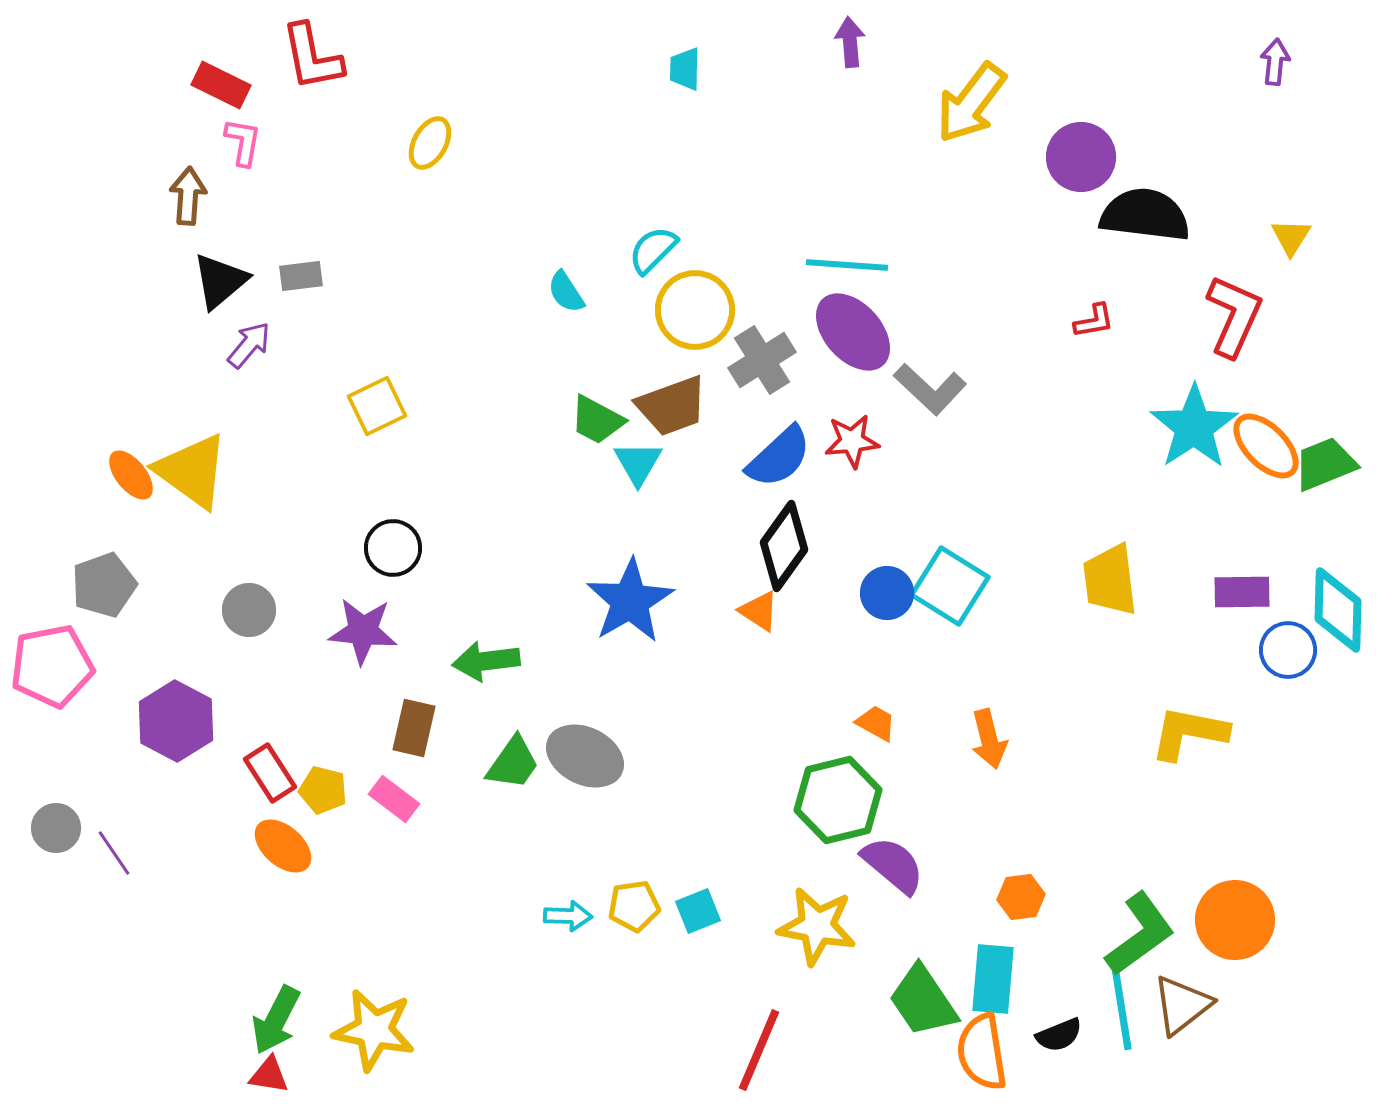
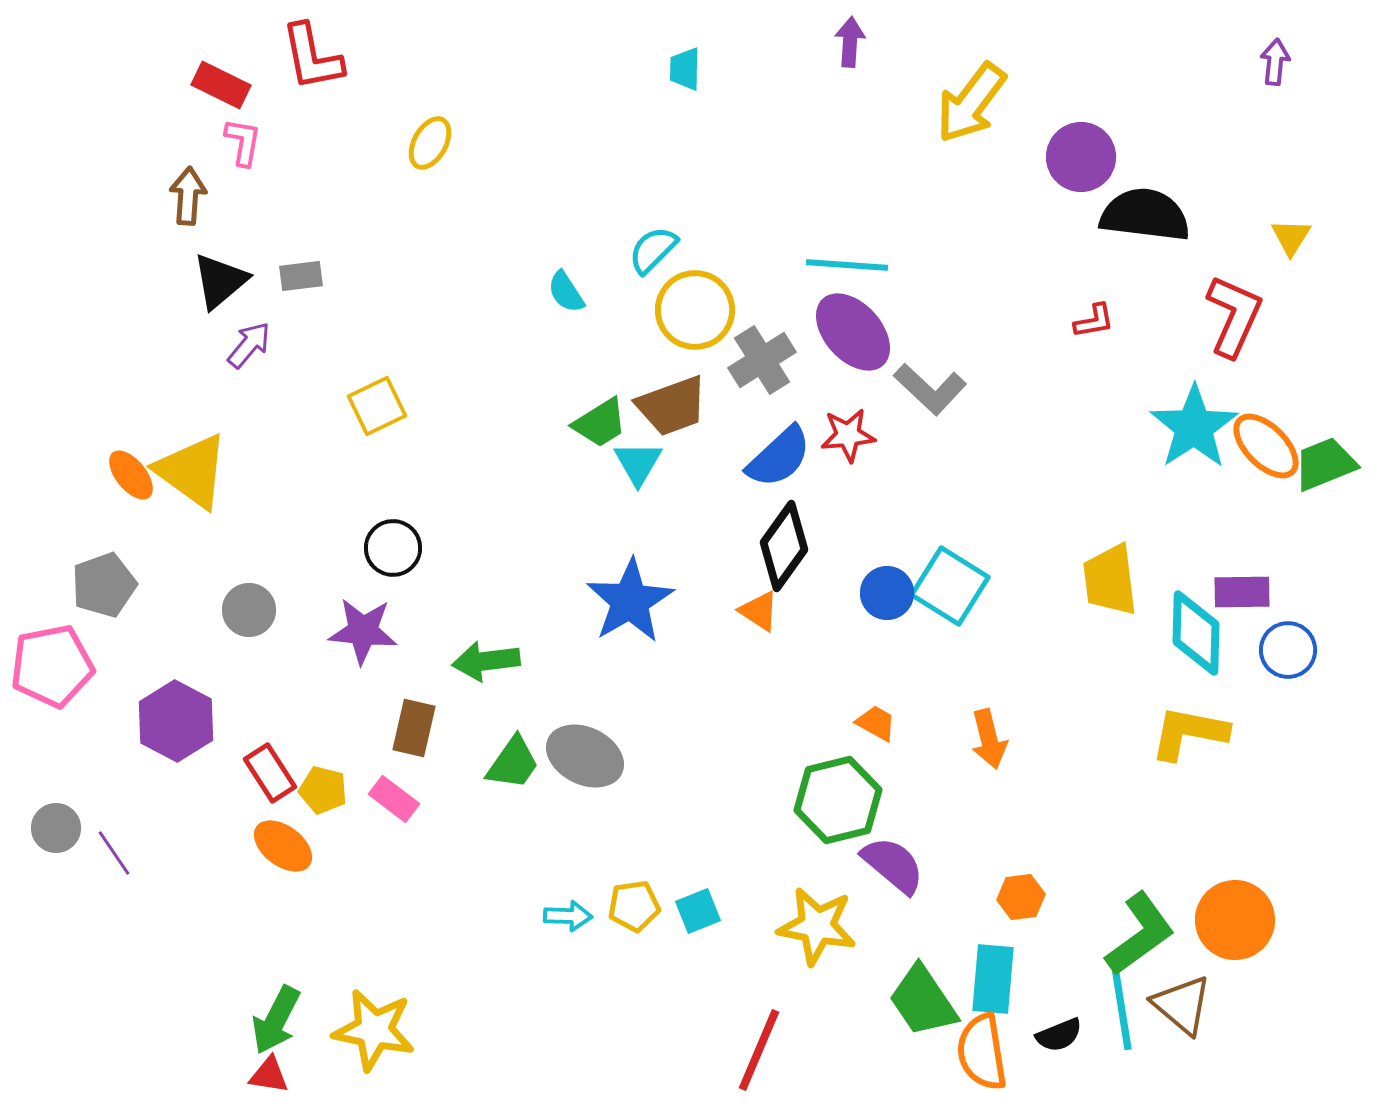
purple arrow at (850, 42): rotated 9 degrees clockwise
green trapezoid at (597, 420): moved 3 px right, 3 px down; rotated 60 degrees counterclockwise
red star at (852, 441): moved 4 px left, 6 px up
cyan diamond at (1338, 610): moved 142 px left, 23 px down
orange ellipse at (283, 846): rotated 4 degrees counterclockwise
brown triangle at (1182, 1005): rotated 42 degrees counterclockwise
